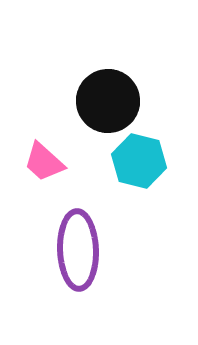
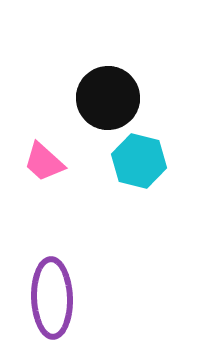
black circle: moved 3 px up
purple ellipse: moved 26 px left, 48 px down
